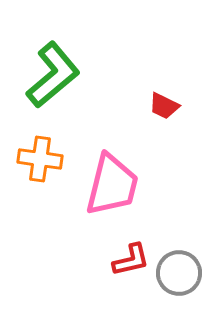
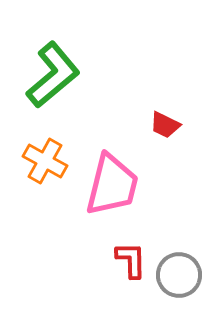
red trapezoid: moved 1 px right, 19 px down
orange cross: moved 5 px right, 2 px down; rotated 21 degrees clockwise
red L-shape: rotated 78 degrees counterclockwise
gray circle: moved 2 px down
